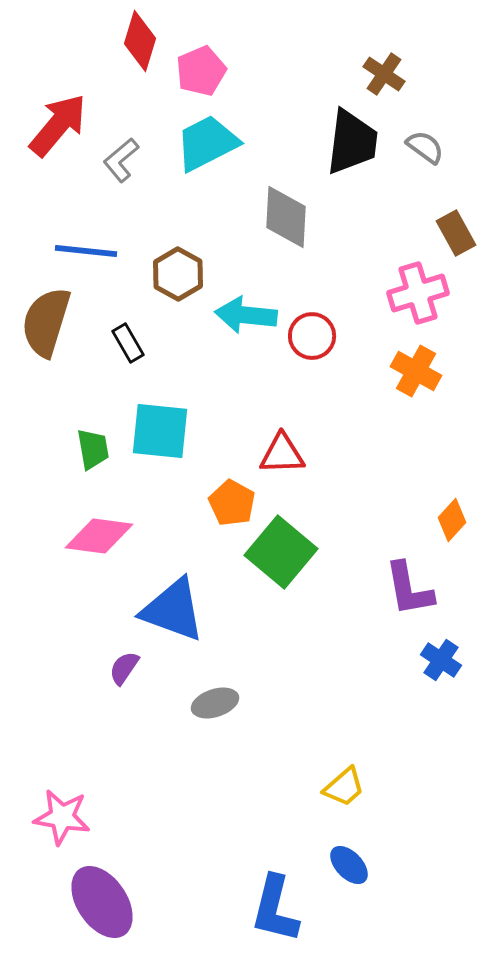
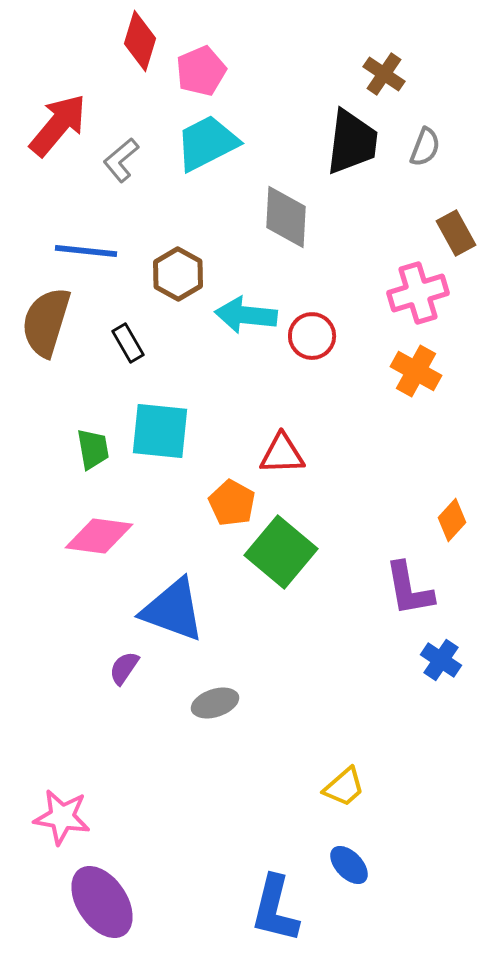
gray semicircle: rotated 75 degrees clockwise
